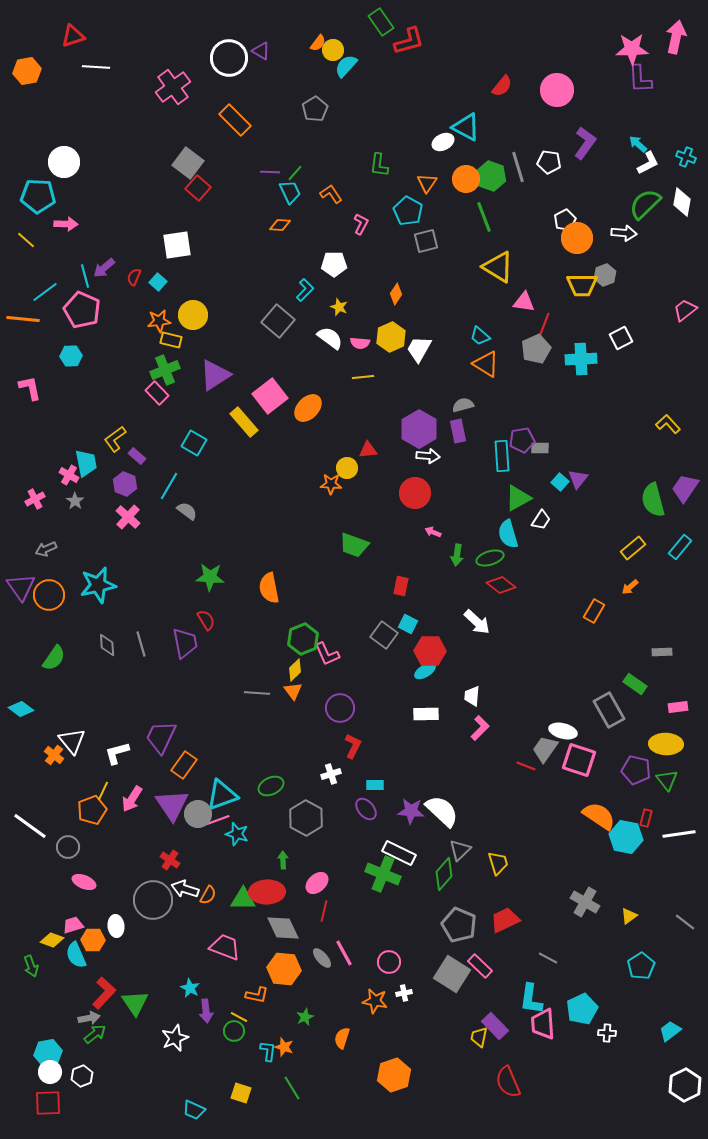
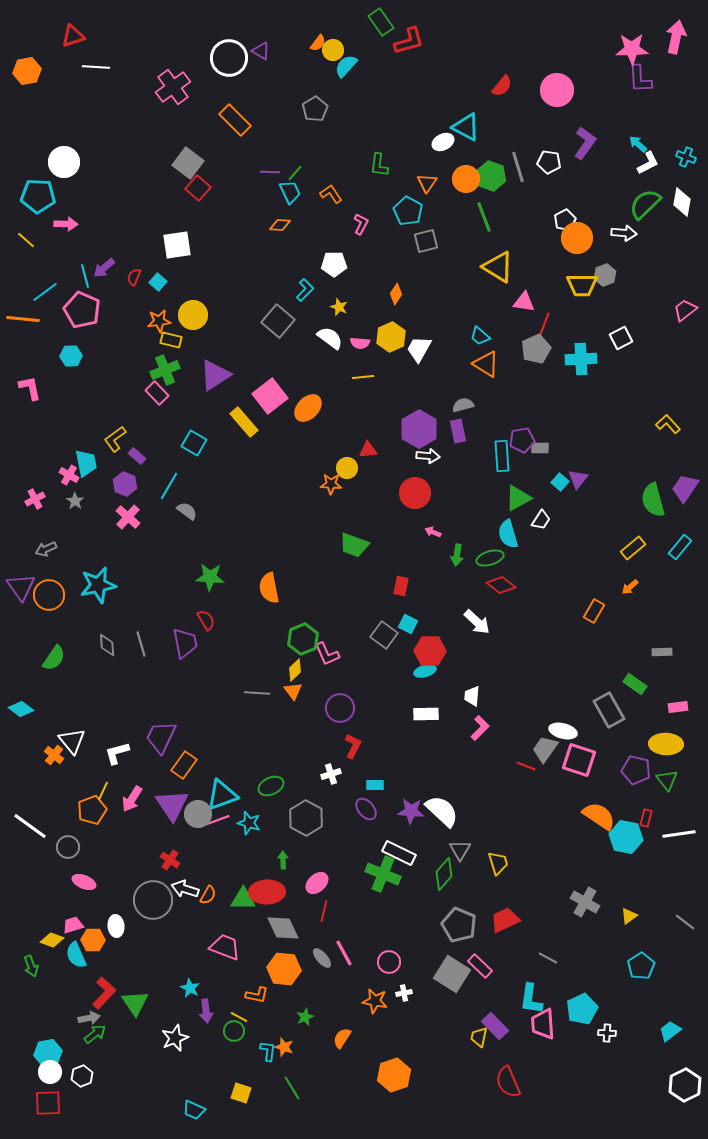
cyan ellipse at (425, 671): rotated 15 degrees clockwise
cyan star at (237, 834): moved 12 px right, 11 px up
gray triangle at (460, 850): rotated 15 degrees counterclockwise
orange semicircle at (342, 1038): rotated 15 degrees clockwise
